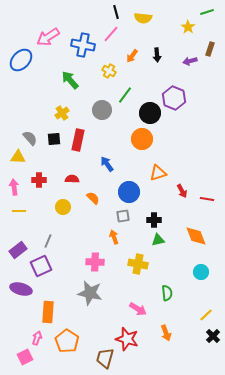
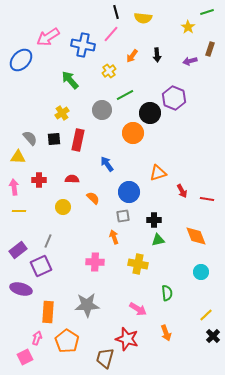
yellow cross at (109, 71): rotated 24 degrees clockwise
green line at (125, 95): rotated 24 degrees clockwise
orange circle at (142, 139): moved 9 px left, 6 px up
gray star at (90, 293): moved 3 px left, 12 px down; rotated 15 degrees counterclockwise
